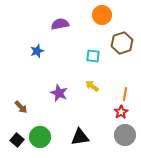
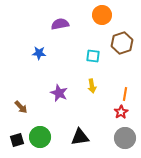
blue star: moved 2 px right, 2 px down; rotated 24 degrees clockwise
yellow arrow: rotated 136 degrees counterclockwise
gray circle: moved 3 px down
black square: rotated 32 degrees clockwise
